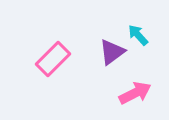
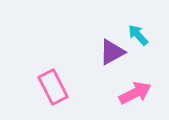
purple triangle: rotated 8 degrees clockwise
pink rectangle: moved 28 px down; rotated 72 degrees counterclockwise
